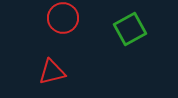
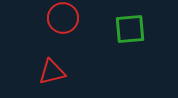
green square: rotated 24 degrees clockwise
